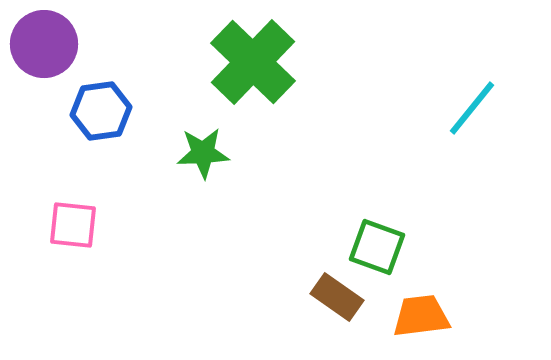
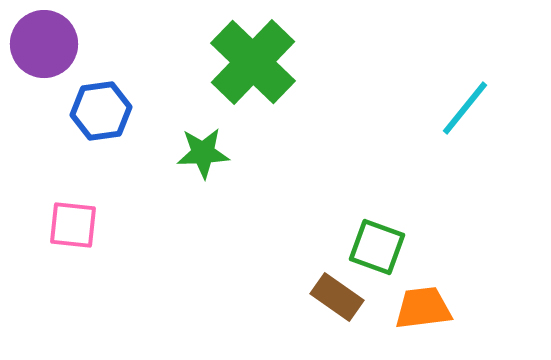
cyan line: moved 7 px left
orange trapezoid: moved 2 px right, 8 px up
